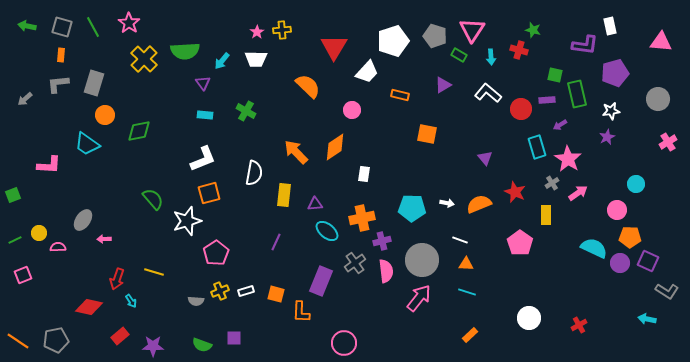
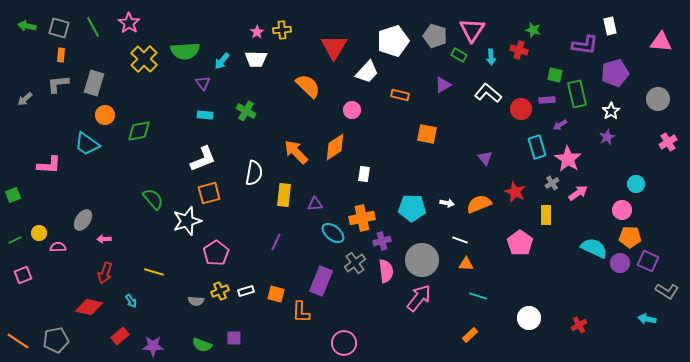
gray square at (62, 27): moved 3 px left, 1 px down
white star at (611, 111): rotated 24 degrees counterclockwise
pink circle at (617, 210): moved 5 px right
cyan ellipse at (327, 231): moved 6 px right, 2 px down
red arrow at (117, 279): moved 12 px left, 6 px up
cyan line at (467, 292): moved 11 px right, 4 px down
